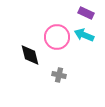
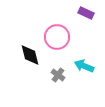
cyan arrow: moved 31 px down
gray cross: moved 1 px left; rotated 24 degrees clockwise
